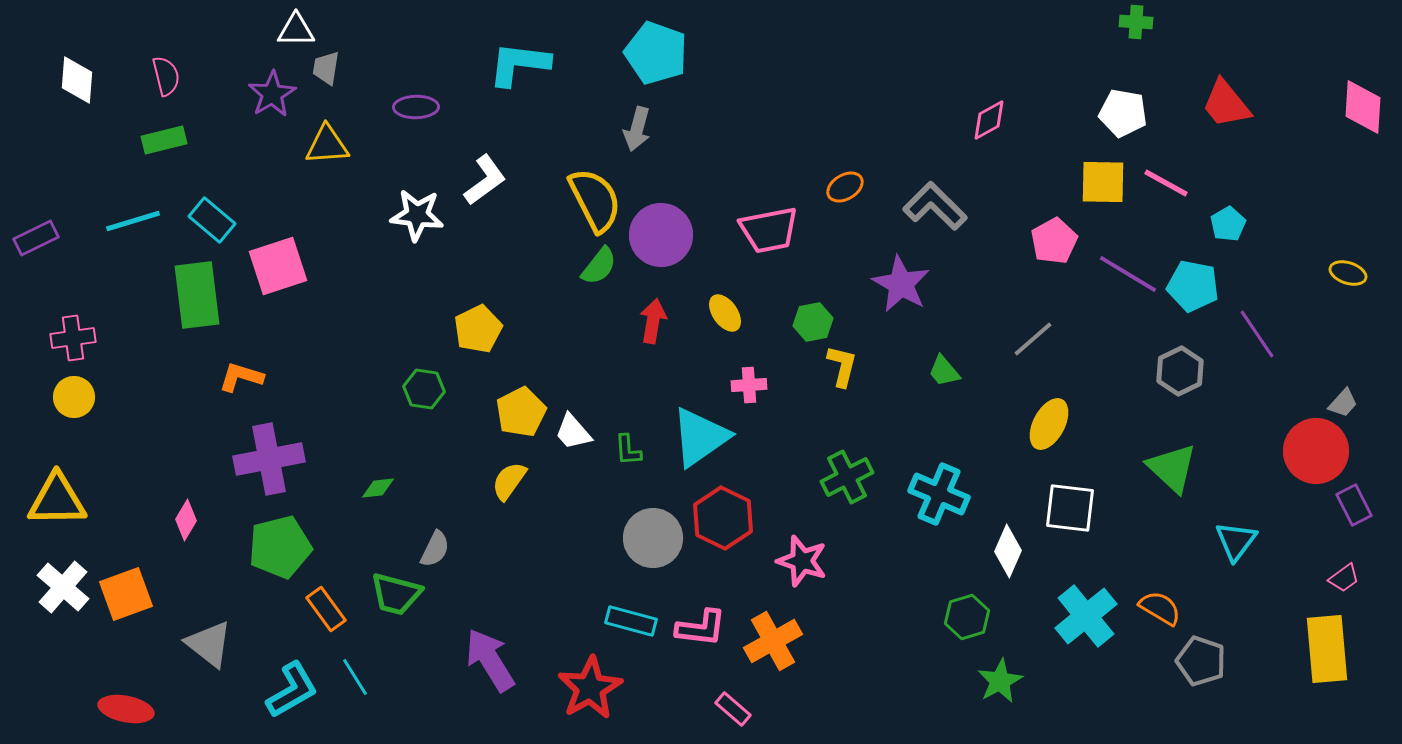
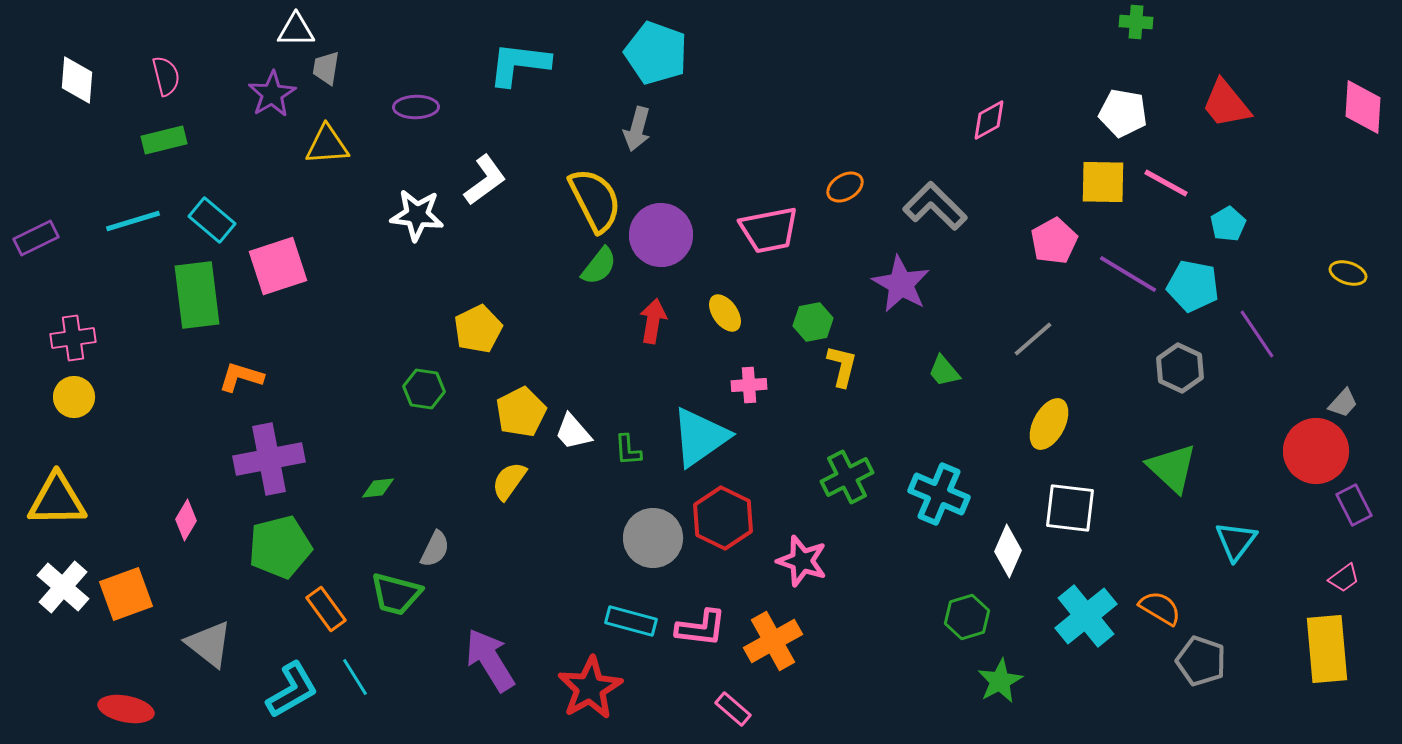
gray hexagon at (1180, 371): moved 3 px up; rotated 9 degrees counterclockwise
